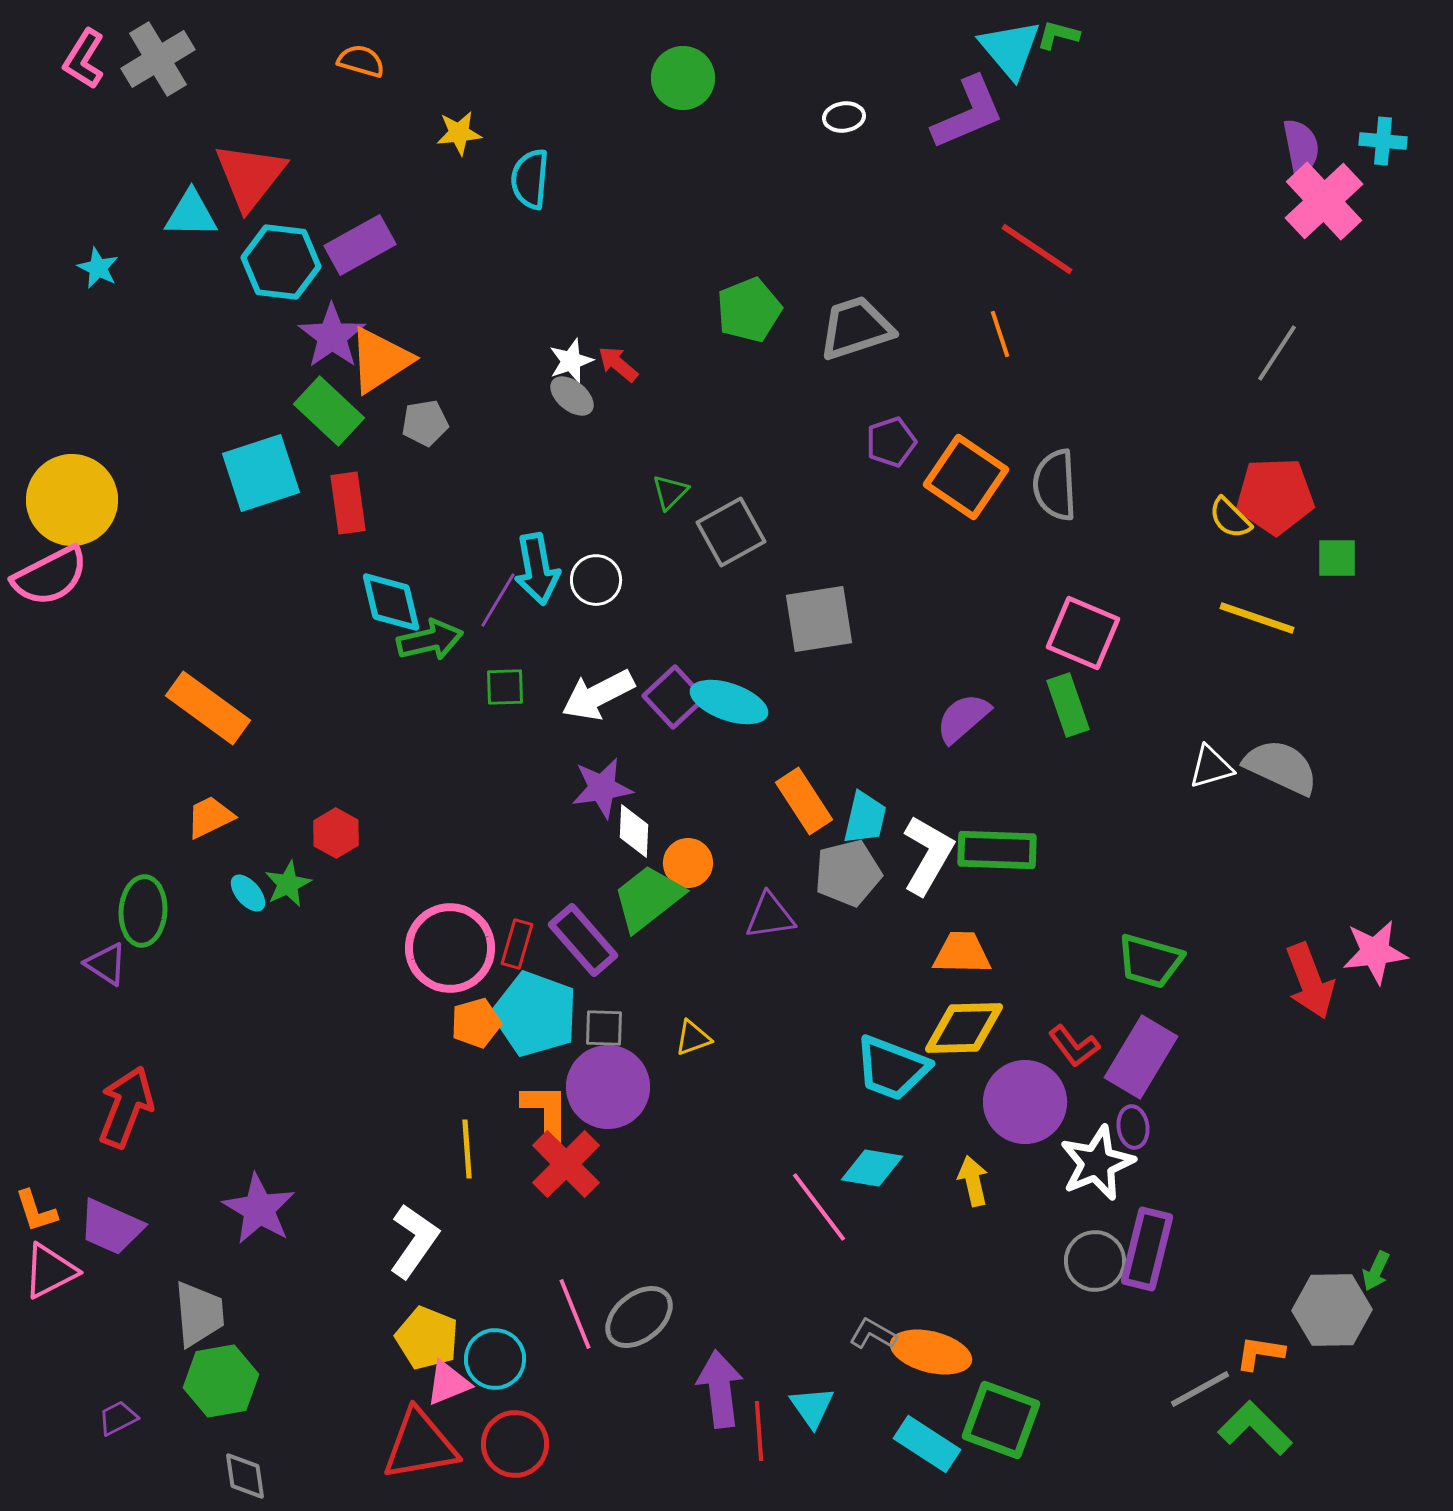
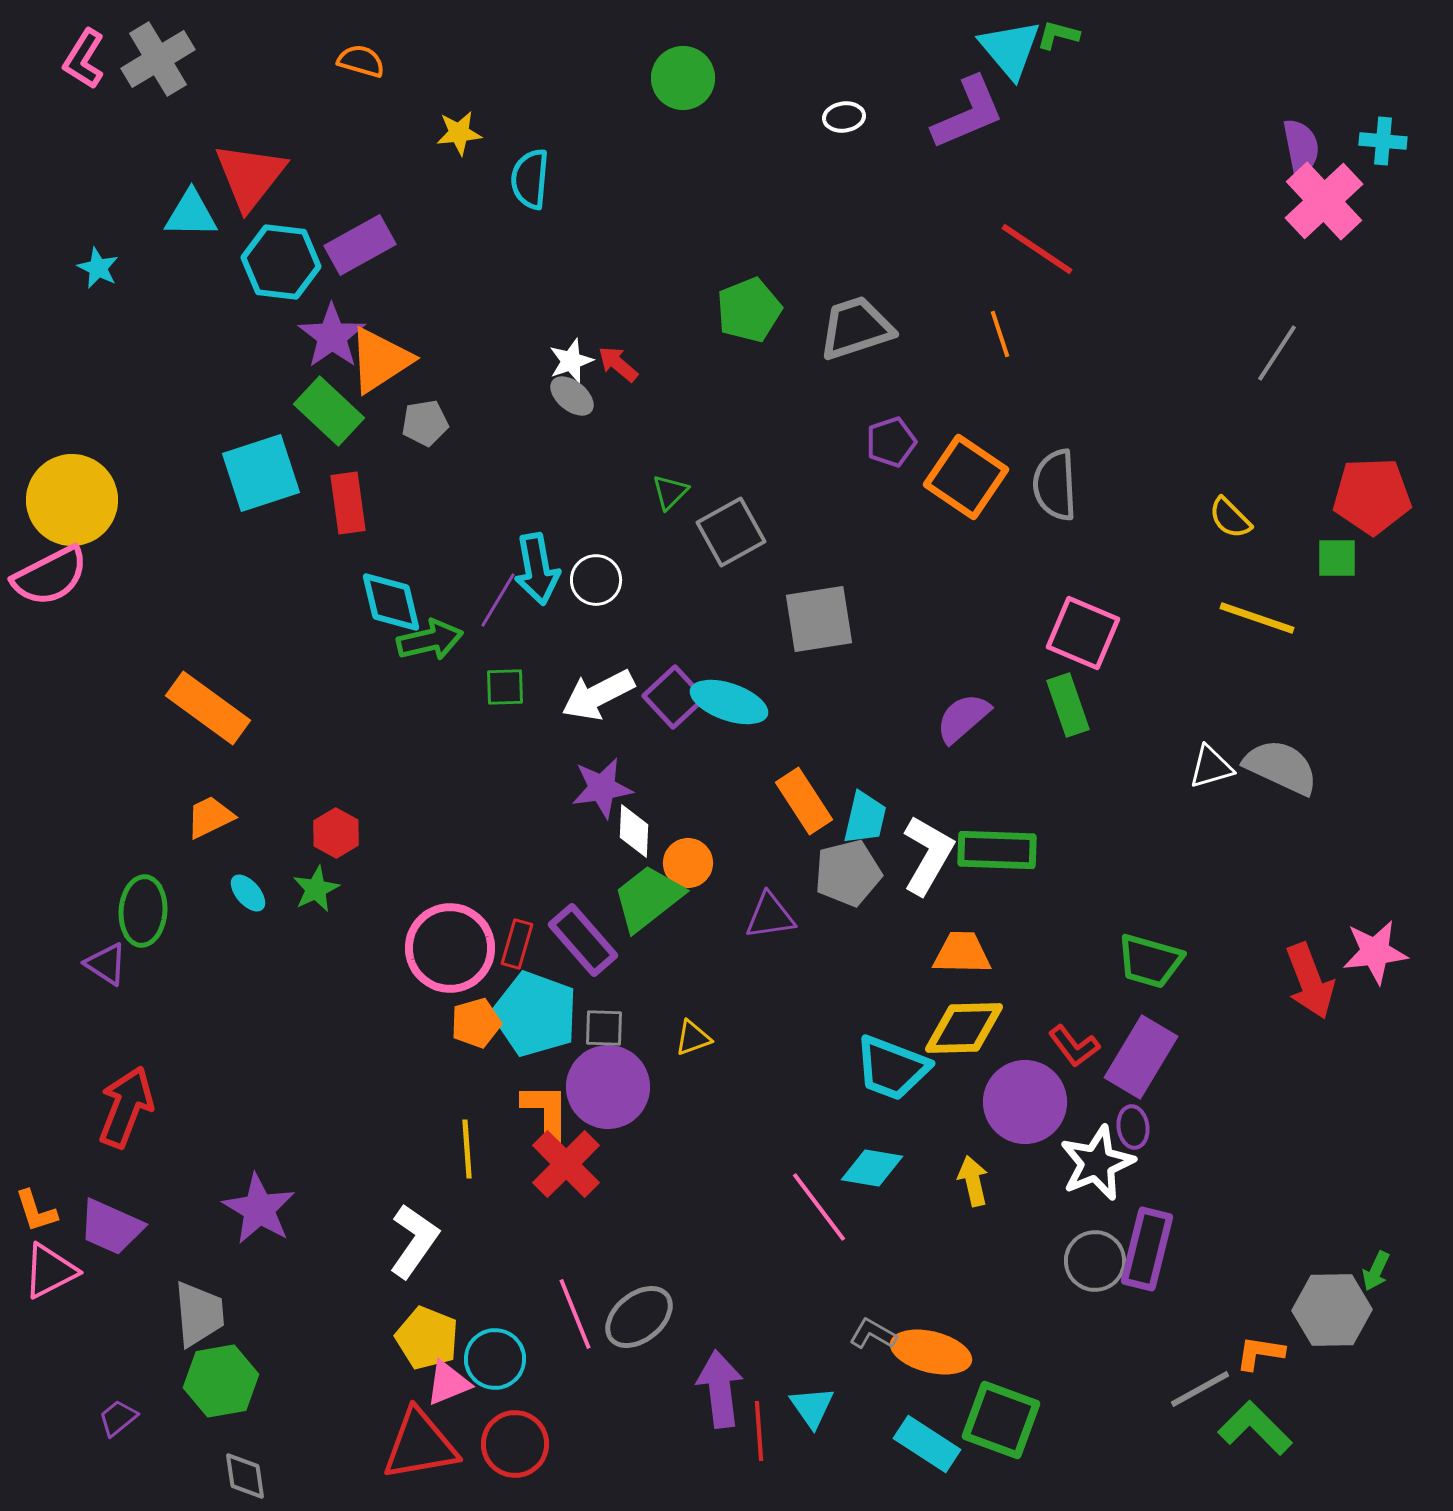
red pentagon at (1275, 496): moved 97 px right
green star at (288, 884): moved 28 px right, 5 px down
purple trapezoid at (118, 1418): rotated 12 degrees counterclockwise
